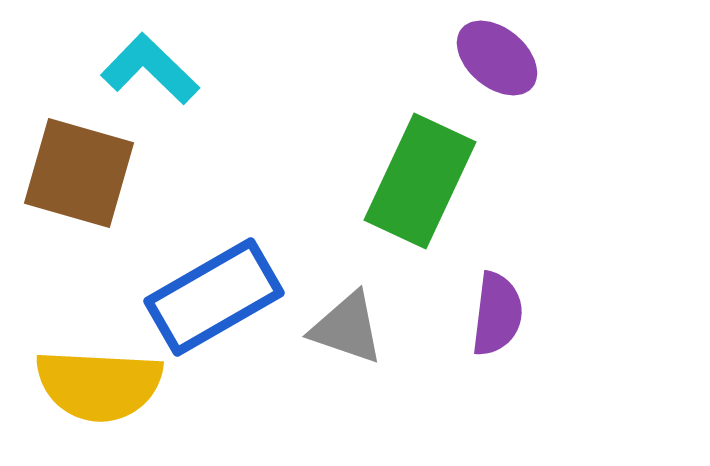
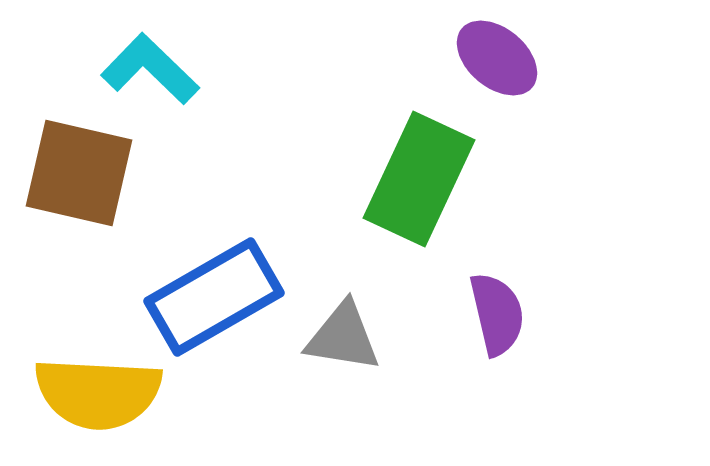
brown square: rotated 3 degrees counterclockwise
green rectangle: moved 1 px left, 2 px up
purple semicircle: rotated 20 degrees counterclockwise
gray triangle: moved 4 px left, 9 px down; rotated 10 degrees counterclockwise
yellow semicircle: moved 1 px left, 8 px down
